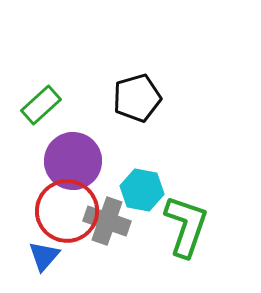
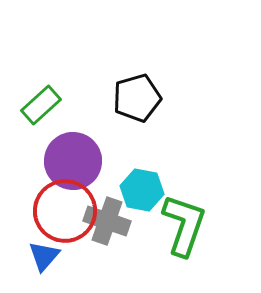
red circle: moved 2 px left
green L-shape: moved 2 px left, 1 px up
